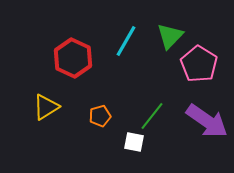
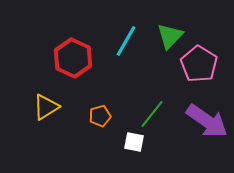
green line: moved 2 px up
